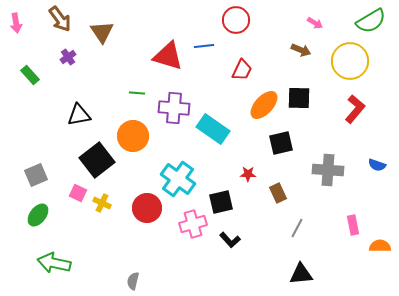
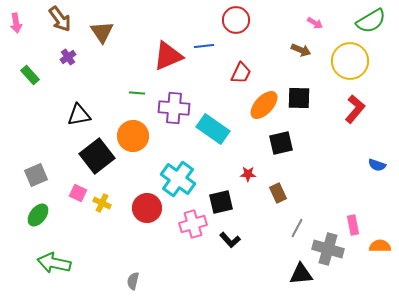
red triangle at (168, 56): rotated 40 degrees counterclockwise
red trapezoid at (242, 70): moved 1 px left, 3 px down
black square at (97, 160): moved 4 px up
gray cross at (328, 170): moved 79 px down; rotated 12 degrees clockwise
